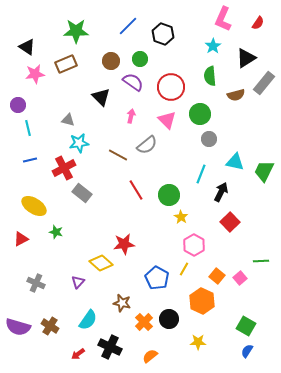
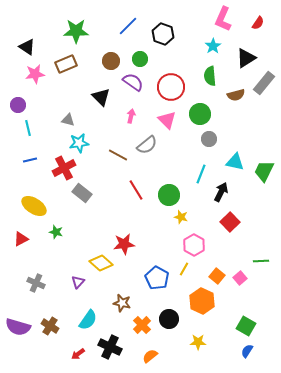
yellow star at (181, 217): rotated 16 degrees counterclockwise
orange cross at (144, 322): moved 2 px left, 3 px down
